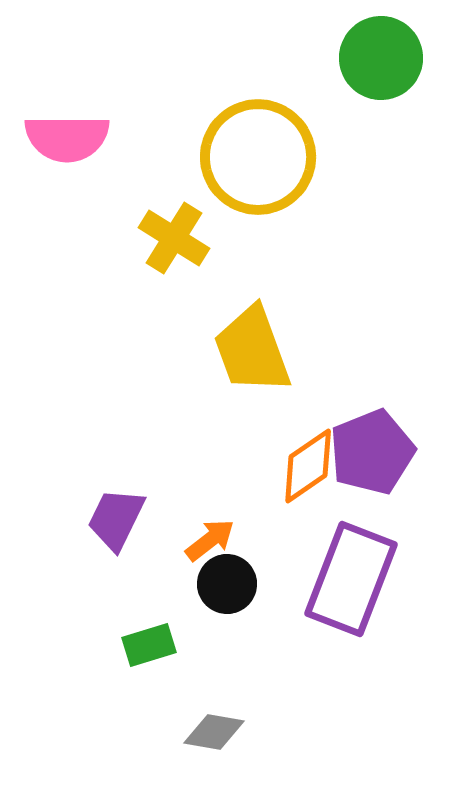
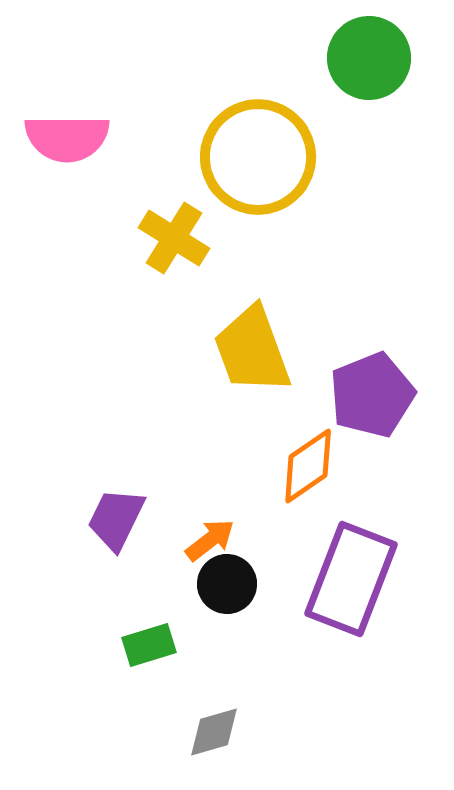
green circle: moved 12 px left
purple pentagon: moved 57 px up
gray diamond: rotated 26 degrees counterclockwise
